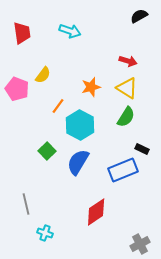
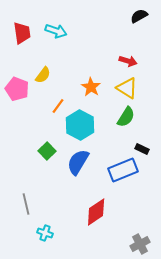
cyan arrow: moved 14 px left
orange star: rotated 24 degrees counterclockwise
